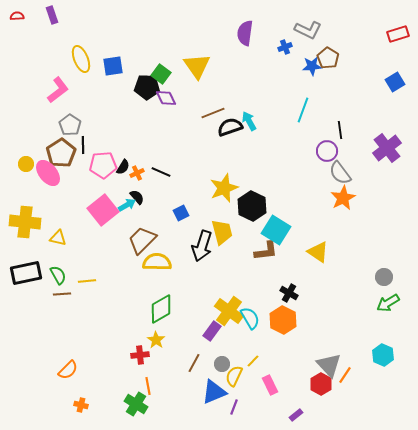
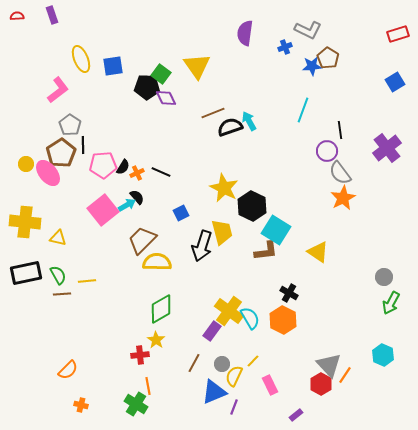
yellow star at (224, 188): rotated 24 degrees counterclockwise
green arrow at (388, 303): moved 3 px right; rotated 30 degrees counterclockwise
